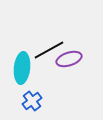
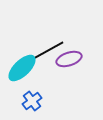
cyan ellipse: rotated 40 degrees clockwise
